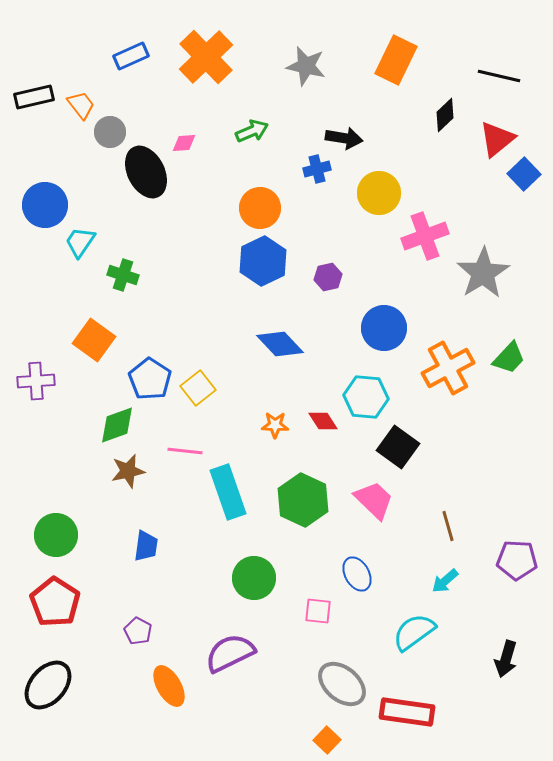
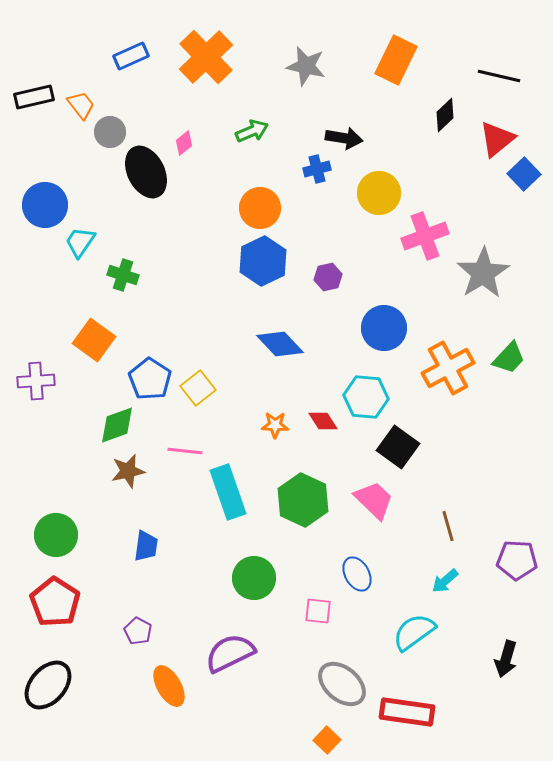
pink diamond at (184, 143): rotated 35 degrees counterclockwise
